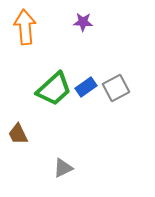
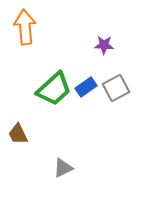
purple star: moved 21 px right, 23 px down
